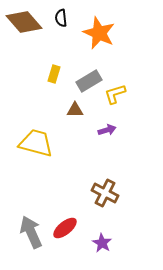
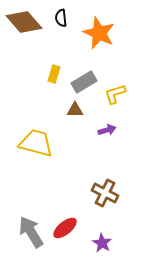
gray rectangle: moved 5 px left, 1 px down
gray arrow: rotated 8 degrees counterclockwise
